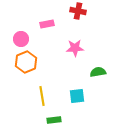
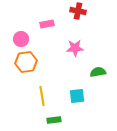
orange hexagon: rotated 15 degrees clockwise
